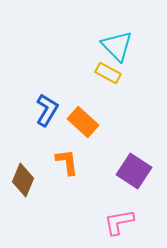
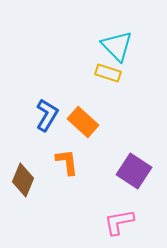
yellow rectangle: rotated 10 degrees counterclockwise
blue L-shape: moved 5 px down
